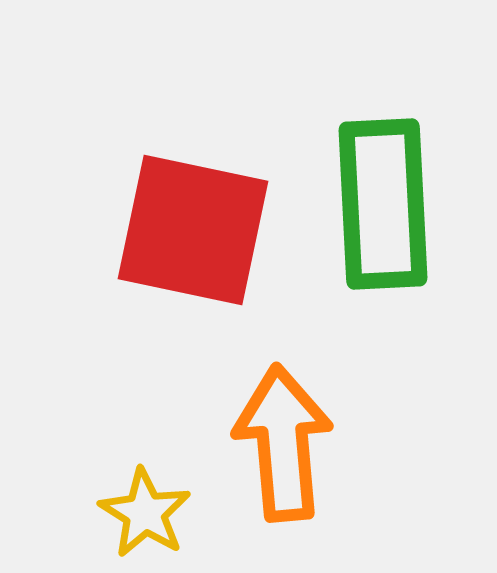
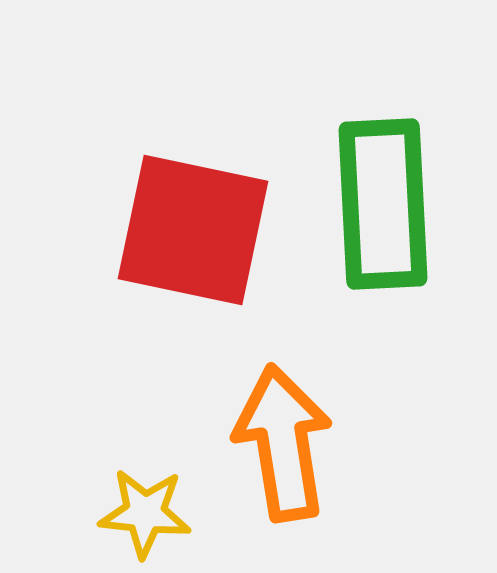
orange arrow: rotated 4 degrees counterclockwise
yellow star: rotated 26 degrees counterclockwise
